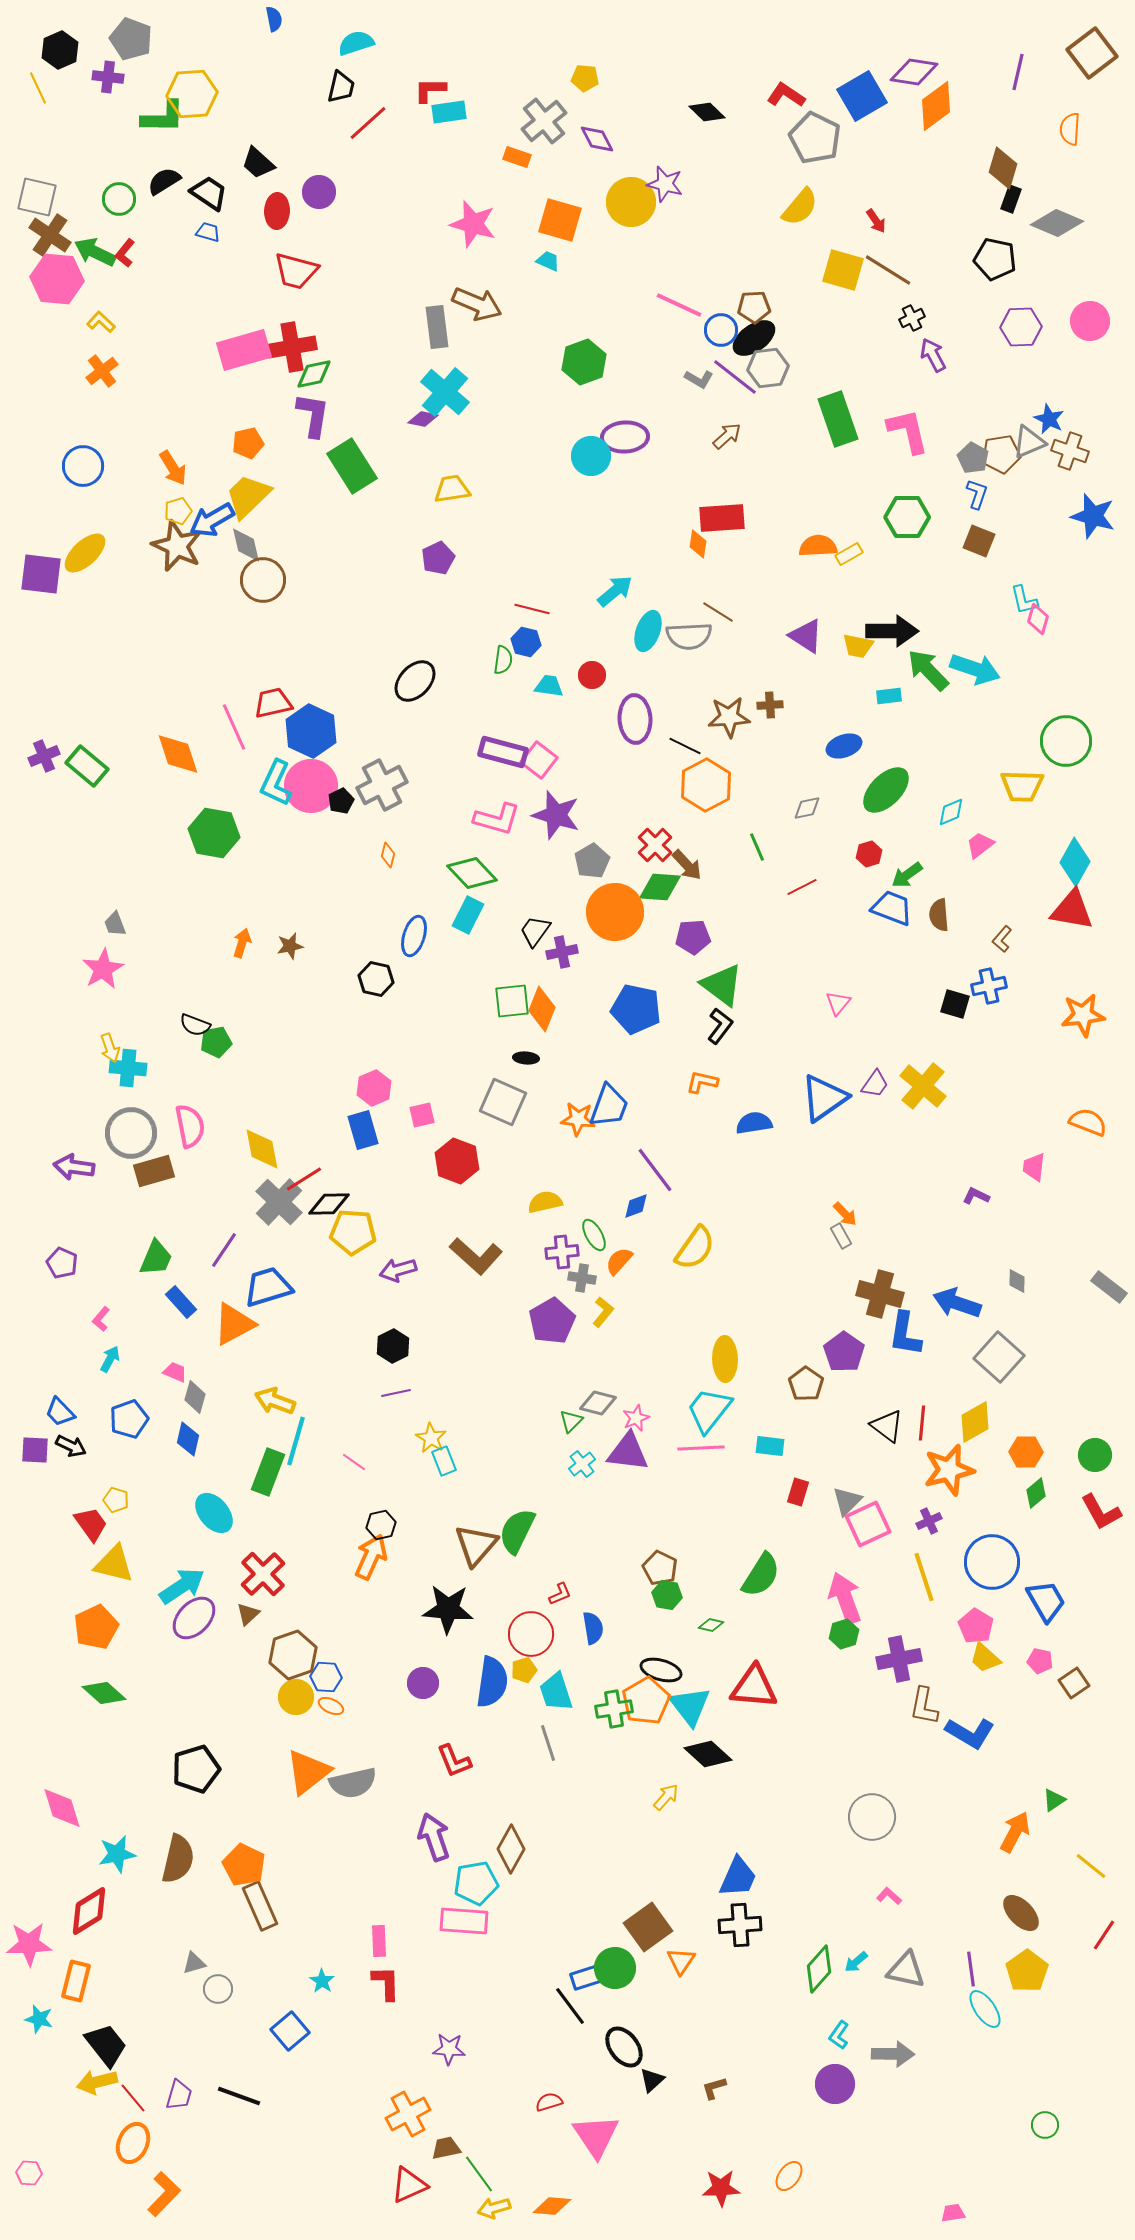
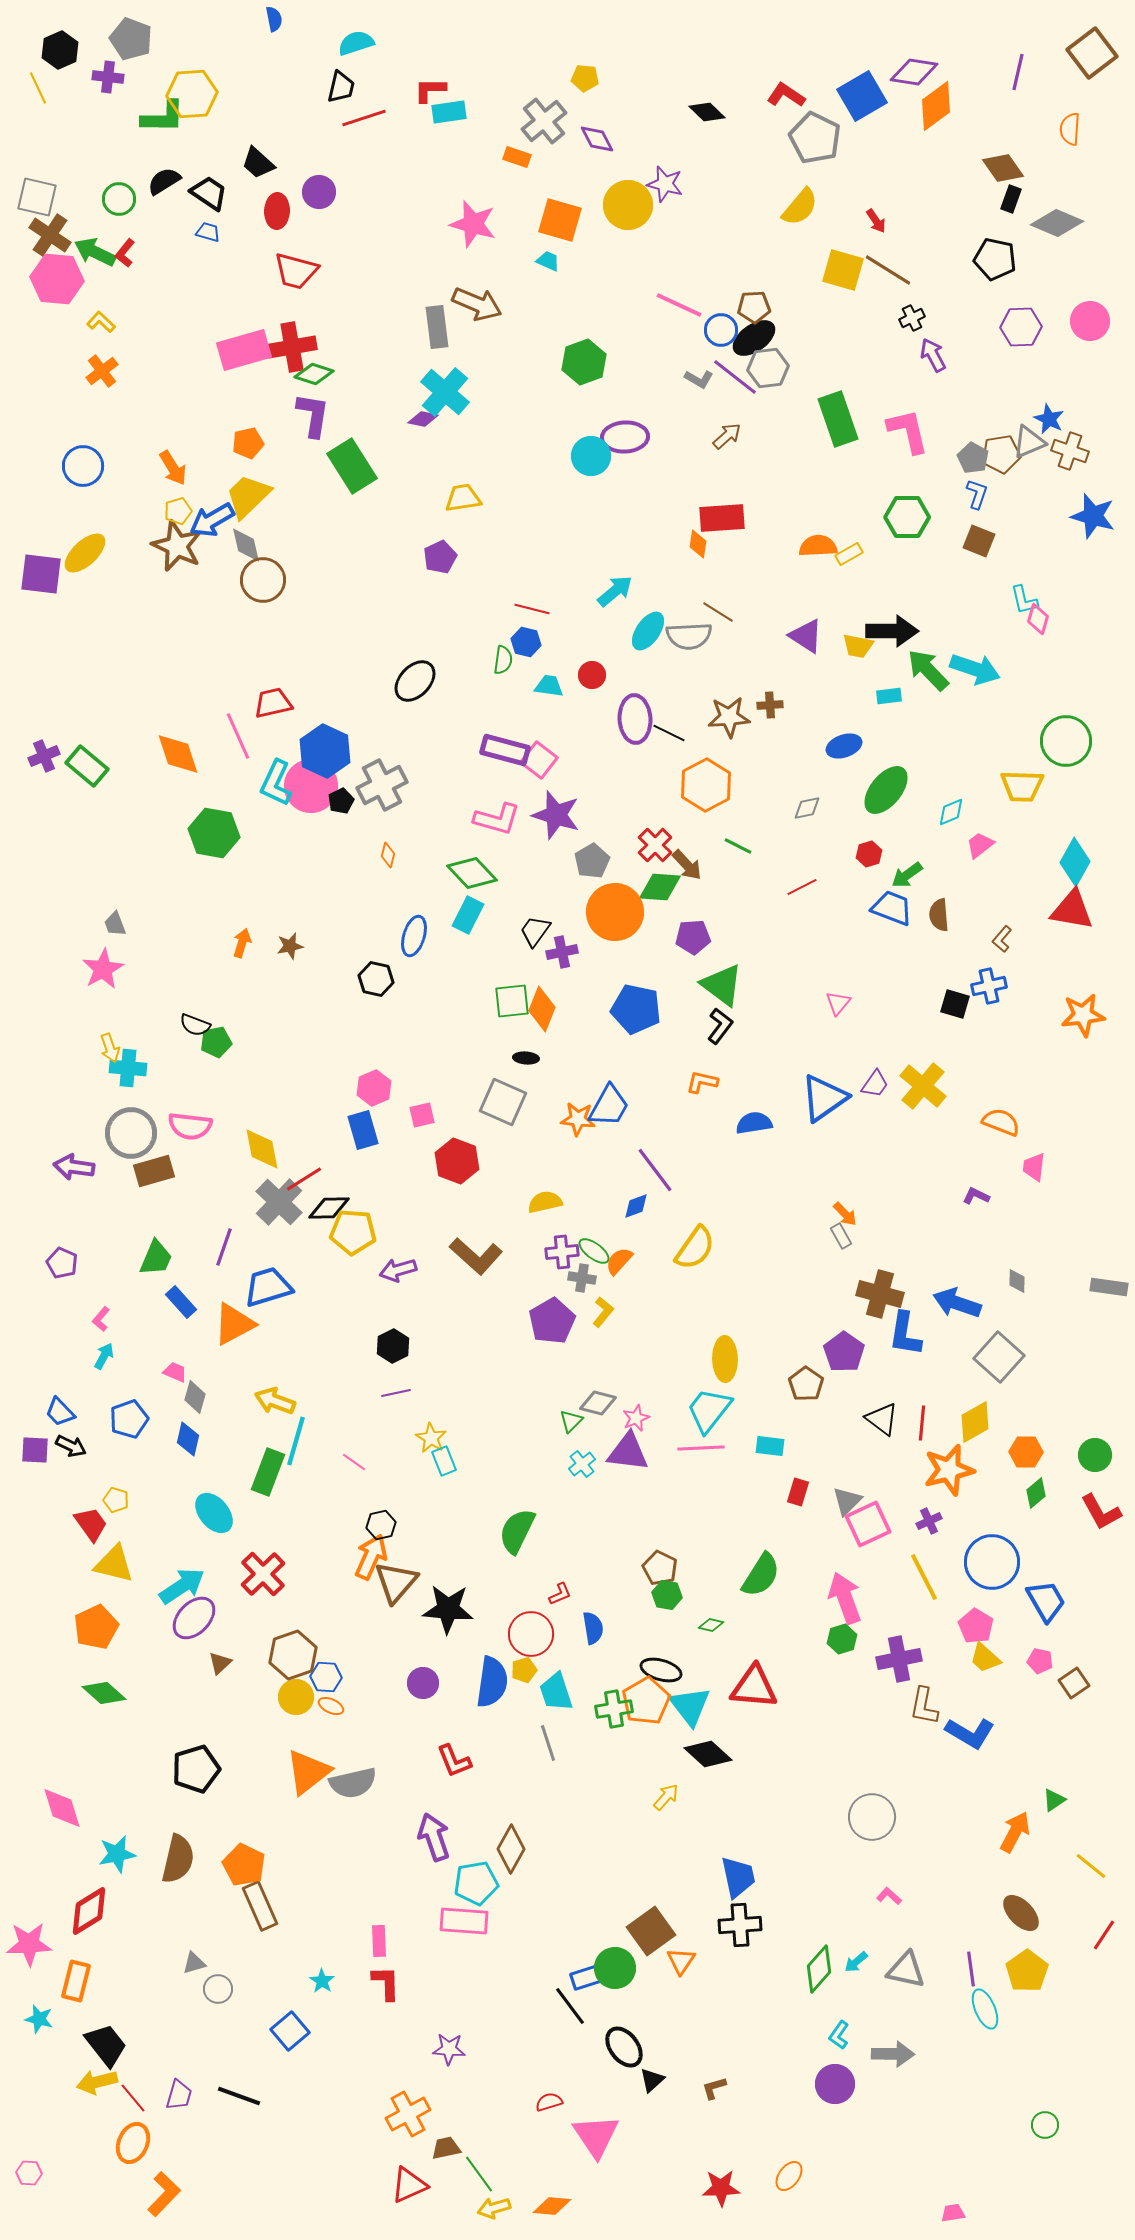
red line at (368, 123): moved 4 px left, 5 px up; rotated 24 degrees clockwise
brown diamond at (1003, 168): rotated 51 degrees counterclockwise
yellow circle at (631, 202): moved 3 px left, 3 px down
green diamond at (314, 374): rotated 30 degrees clockwise
yellow trapezoid at (452, 489): moved 11 px right, 9 px down
purple pentagon at (438, 558): moved 2 px right, 1 px up
cyan ellipse at (648, 631): rotated 15 degrees clockwise
pink line at (234, 727): moved 4 px right, 9 px down
blue hexagon at (311, 731): moved 14 px right, 20 px down
black line at (685, 746): moved 16 px left, 13 px up
purple rectangle at (503, 752): moved 2 px right, 2 px up
green ellipse at (886, 790): rotated 6 degrees counterclockwise
green line at (757, 847): moved 19 px left, 1 px up; rotated 40 degrees counterclockwise
blue trapezoid at (609, 1106): rotated 9 degrees clockwise
orange semicircle at (1088, 1122): moved 87 px left
pink semicircle at (190, 1126): rotated 108 degrees clockwise
black diamond at (329, 1204): moved 4 px down
green ellipse at (594, 1235): moved 16 px down; rotated 24 degrees counterclockwise
purple line at (224, 1250): moved 3 px up; rotated 15 degrees counterclockwise
gray rectangle at (1109, 1287): rotated 30 degrees counterclockwise
cyan arrow at (110, 1359): moved 6 px left, 3 px up
black triangle at (887, 1426): moved 5 px left, 7 px up
brown triangle at (476, 1545): moved 80 px left, 37 px down
yellow line at (924, 1577): rotated 9 degrees counterclockwise
brown triangle at (248, 1614): moved 28 px left, 49 px down
green hexagon at (844, 1634): moved 2 px left, 5 px down
blue trapezoid at (738, 1877): rotated 36 degrees counterclockwise
brown square at (648, 1927): moved 3 px right, 4 px down
cyan ellipse at (985, 2009): rotated 12 degrees clockwise
